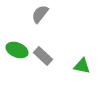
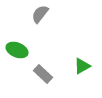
gray rectangle: moved 18 px down
green triangle: rotated 42 degrees counterclockwise
